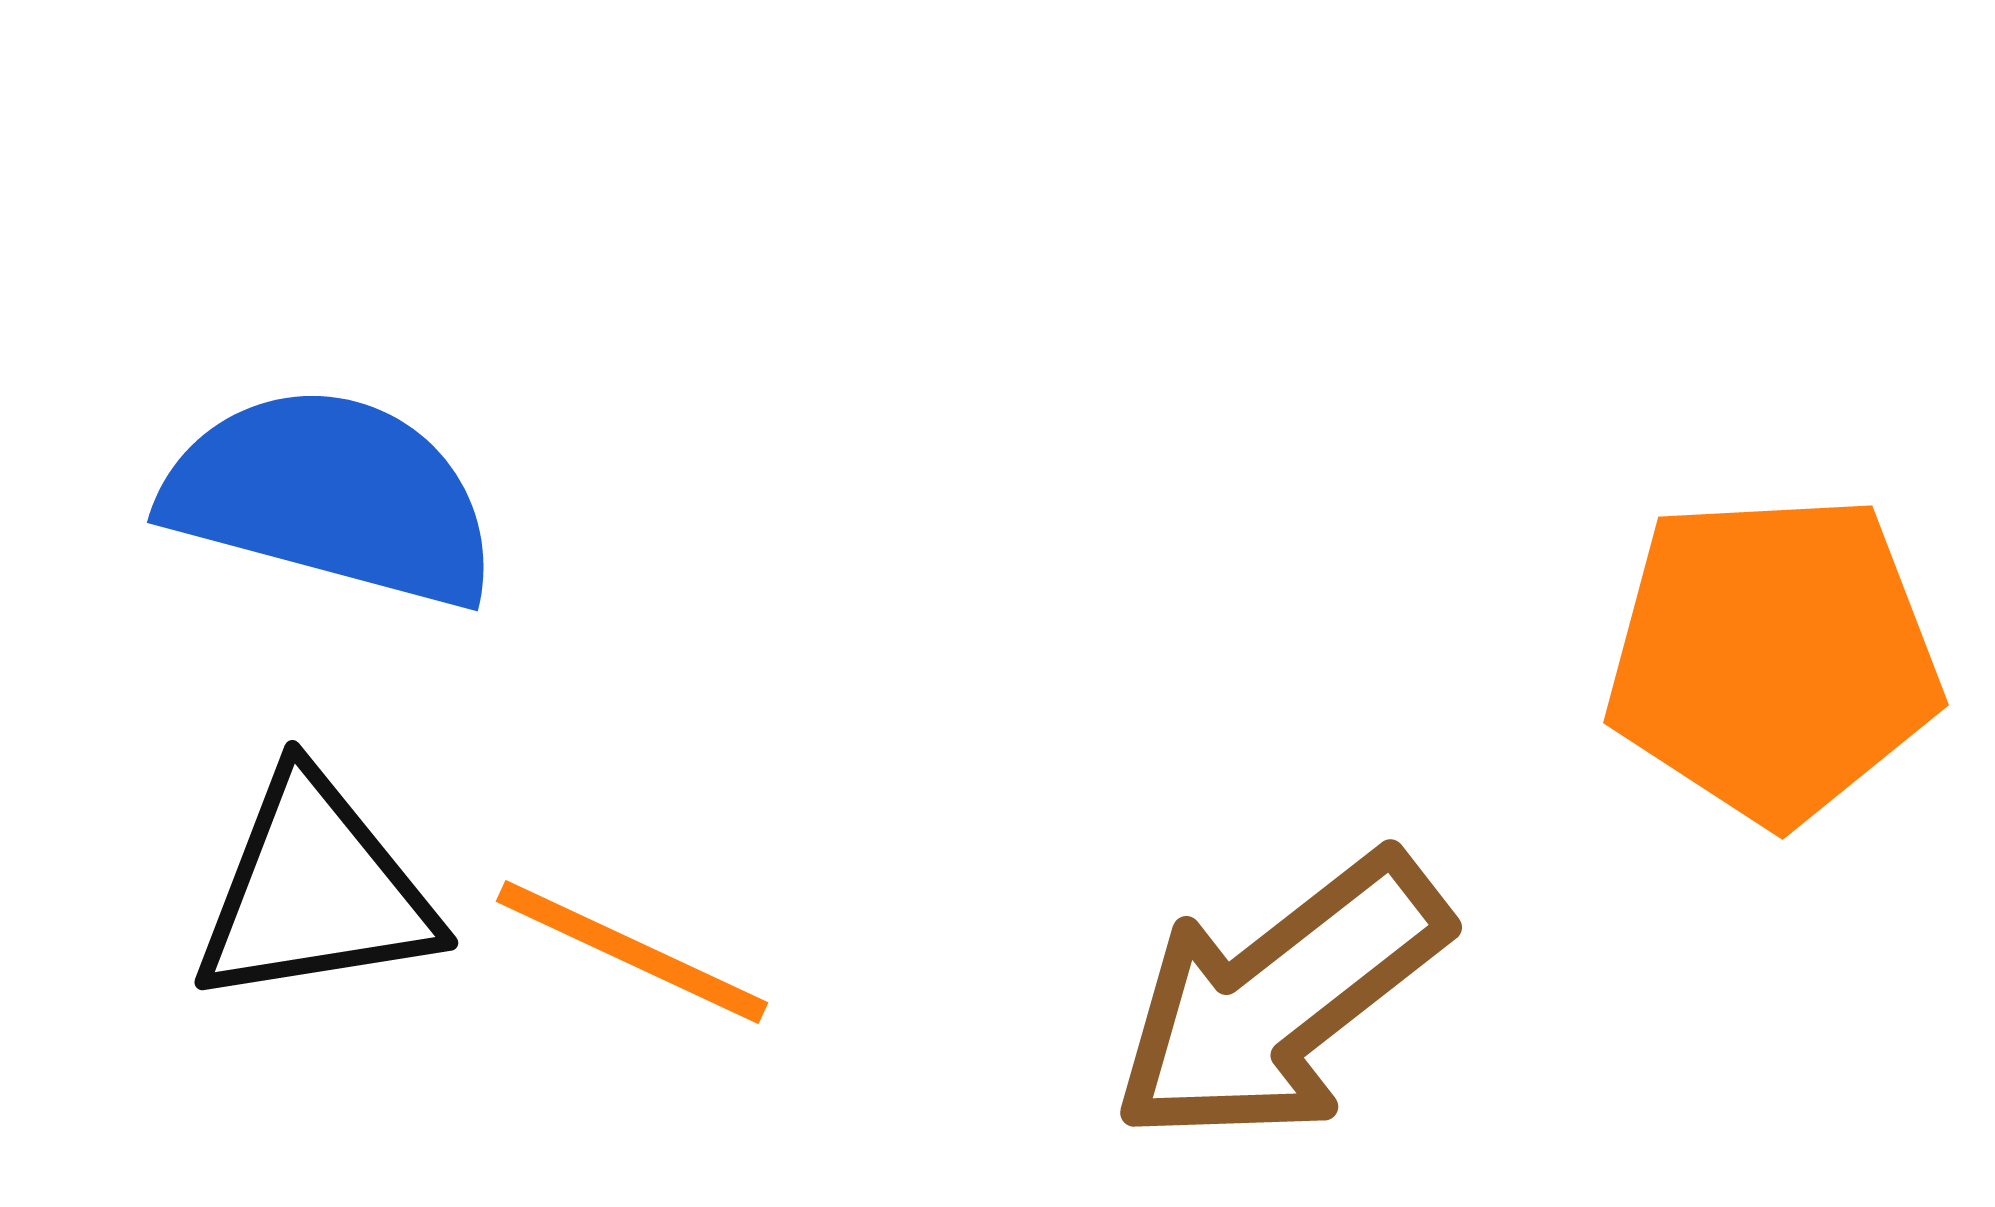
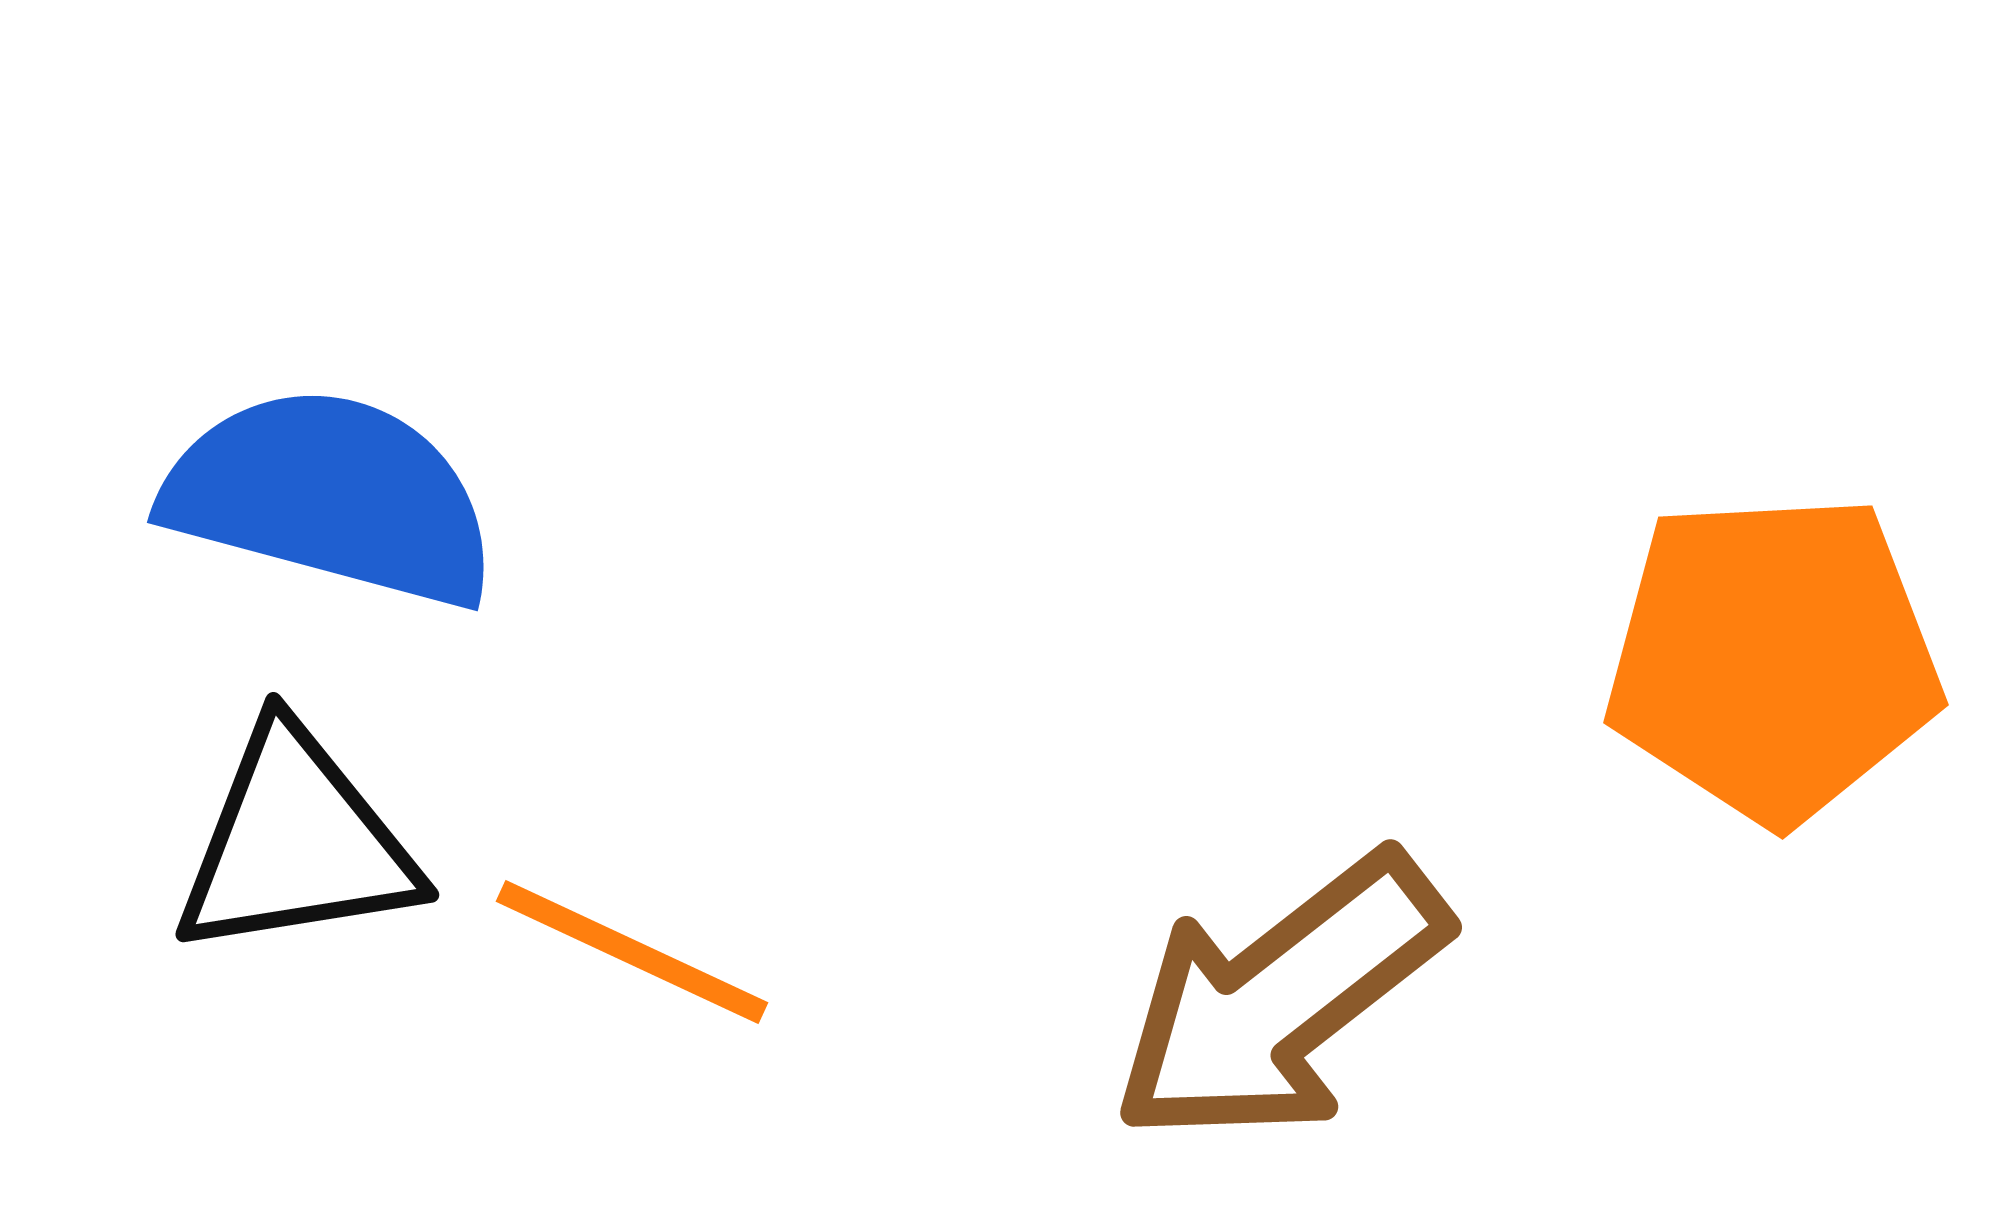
black triangle: moved 19 px left, 48 px up
